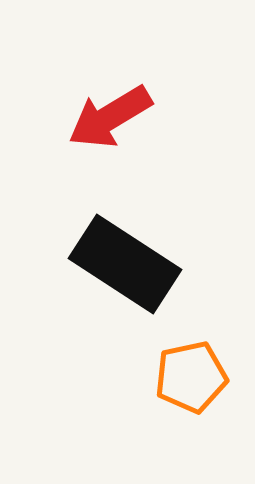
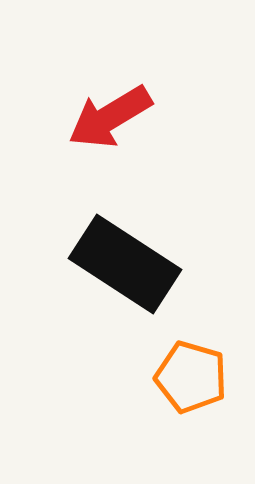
orange pentagon: rotated 28 degrees clockwise
